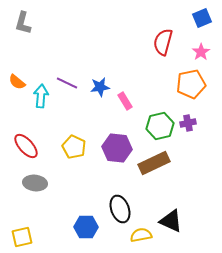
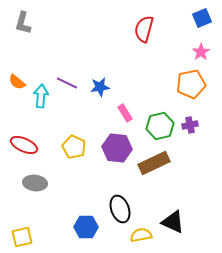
red semicircle: moved 19 px left, 13 px up
pink rectangle: moved 12 px down
purple cross: moved 2 px right, 2 px down
red ellipse: moved 2 px left, 1 px up; rotated 24 degrees counterclockwise
black triangle: moved 2 px right, 1 px down
